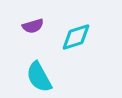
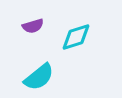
cyan semicircle: rotated 100 degrees counterclockwise
